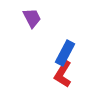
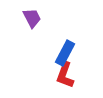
red L-shape: moved 2 px right, 1 px down; rotated 12 degrees counterclockwise
